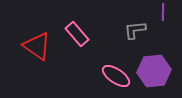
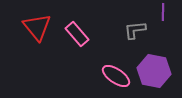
red triangle: moved 19 px up; rotated 16 degrees clockwise
purple hexagon: rotated 16 degrees clockwise
